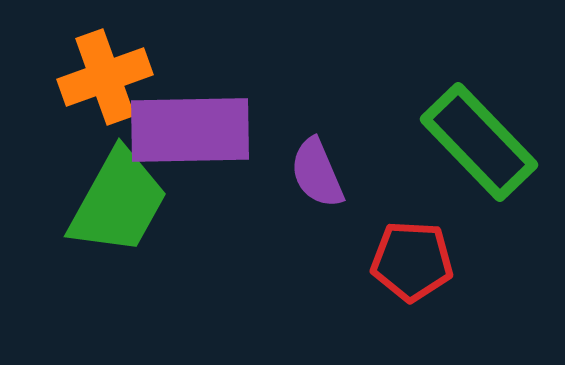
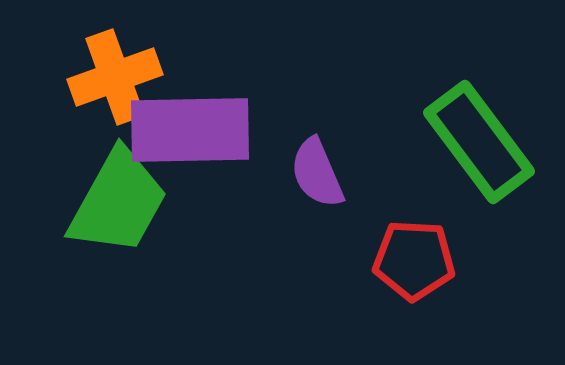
orange cross: moved 10 px right
green rectangle: rotated 7 degrees clockwise
red pentagon: moved 2 px right, 1 px up
